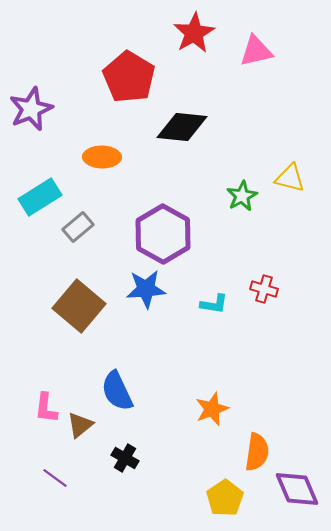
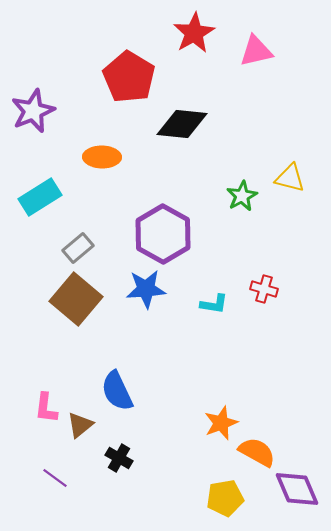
purple star: moved 2 px right, 2 px down
black diamond: moved 3 px up
gray rectangle: moved 21 px down
brown square: moved 3 px left, 7 px up
orange star: moved 9 px right, 14 px down
orange semicircle: rotated 69 degrees counterclockwise
black cross: moved 6 px left
yellow pentagon: rotated 24 degrees clockwise
